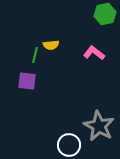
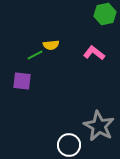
green line: rotated 49 degrees clockwise
purple square: moved 5 px left
